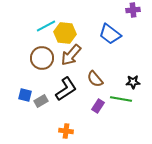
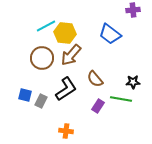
gray rectangle: rotated 32 degrees counterclockwise
